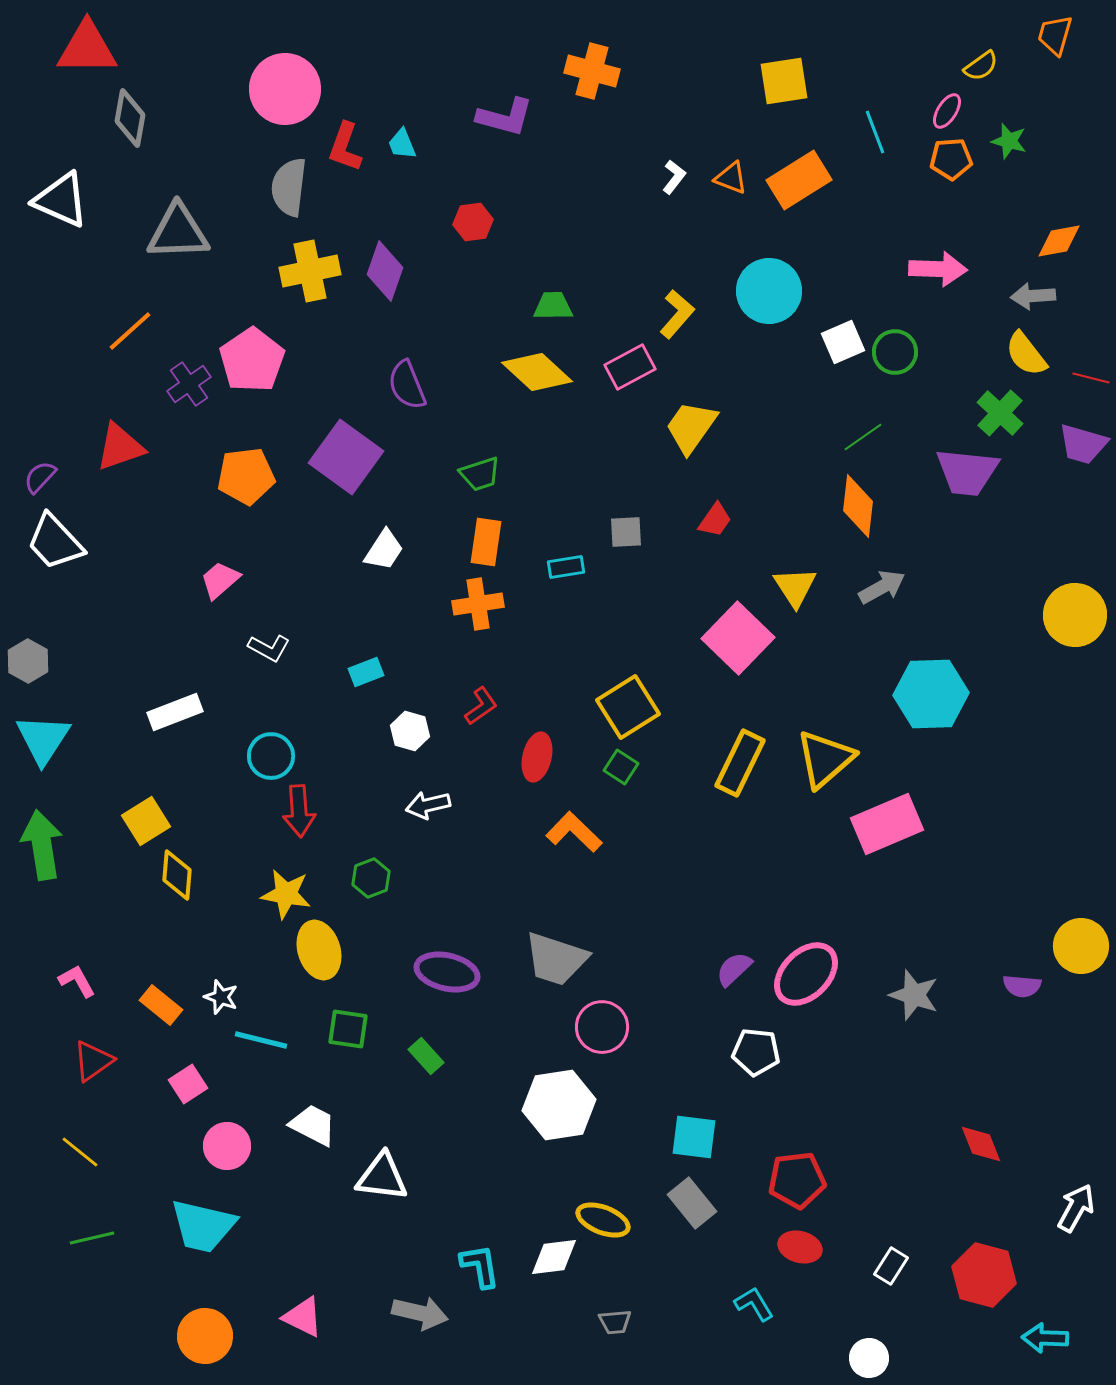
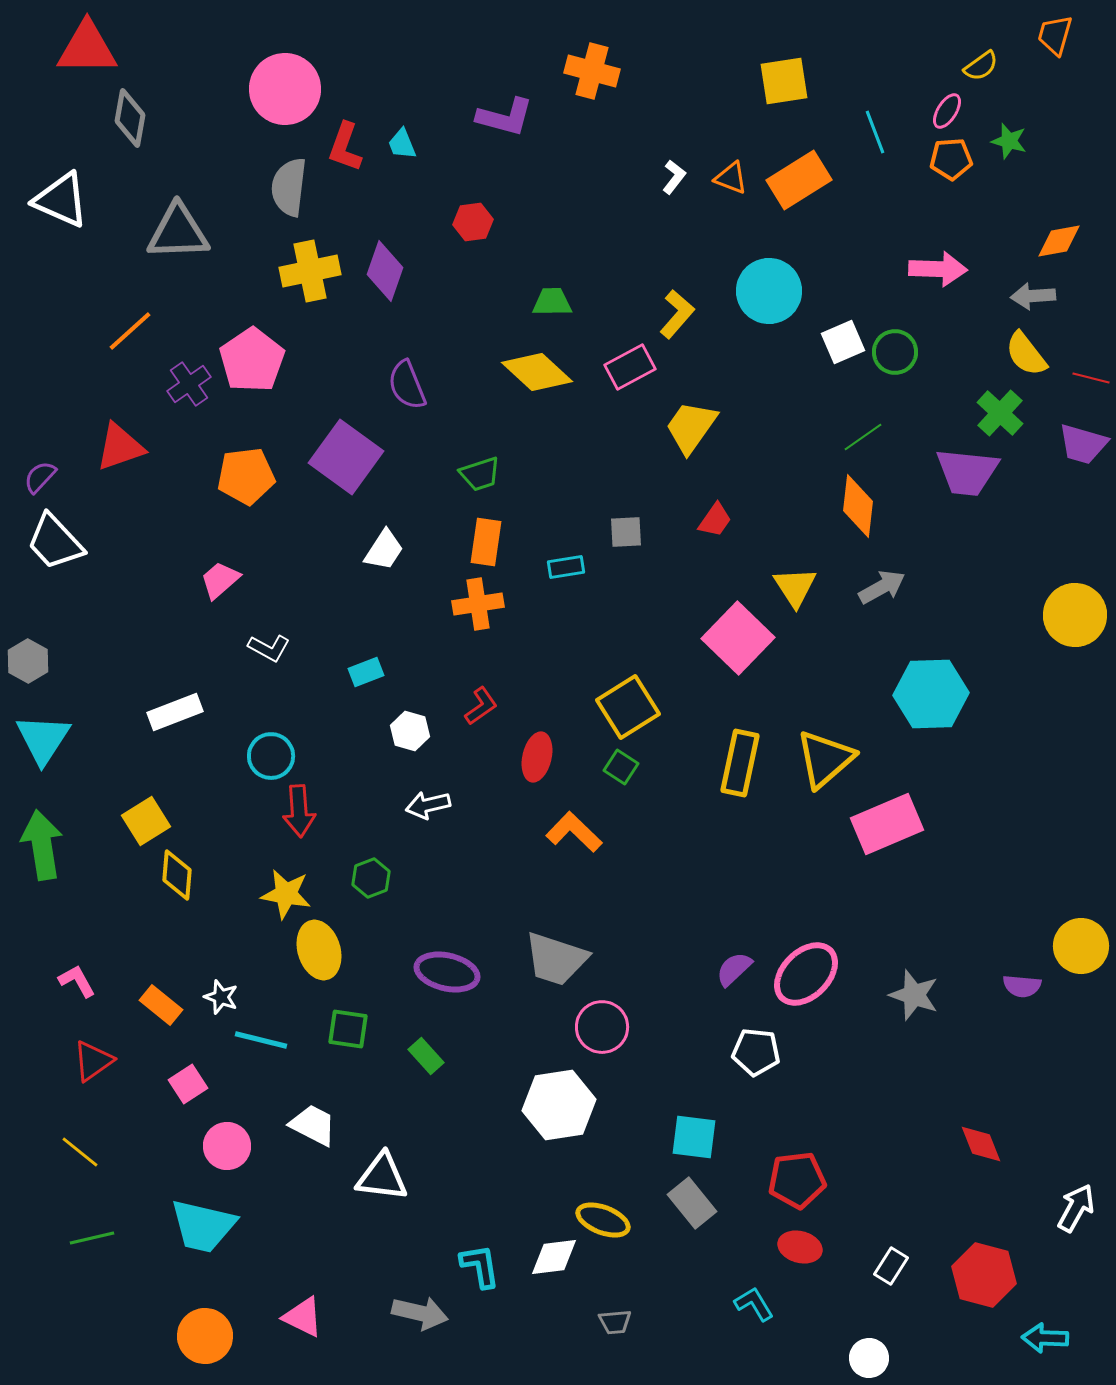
green trapezoid at (553, 306): moved 1 px left, 4 px up
yellow rectangle at (740, 763): rotated 14 degrees counterclockwise
